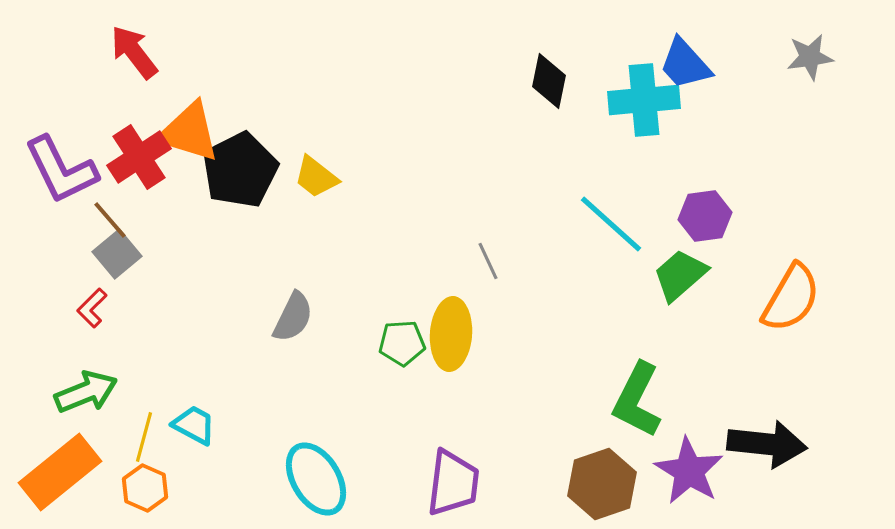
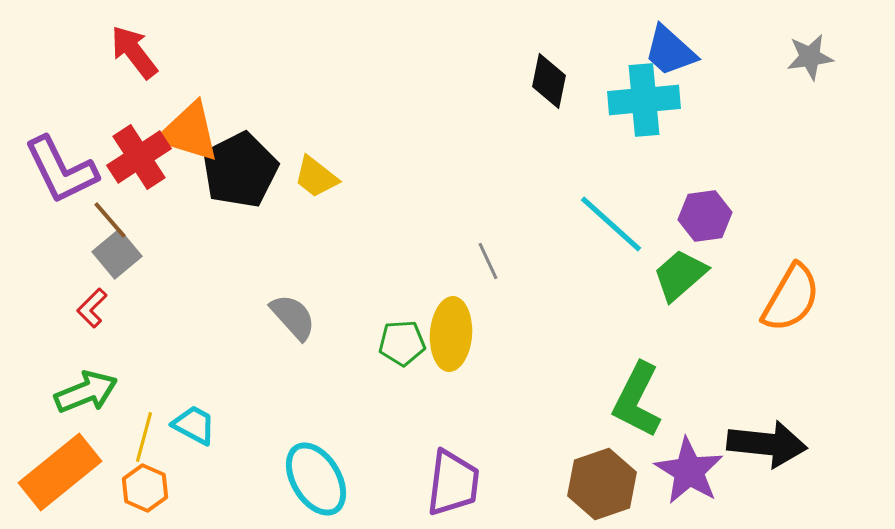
blue trapezoid: moved 15 px left, 13 px up; rotated 6 degrees counterclockwise
gray semicircle: rotated 68 degrees counterclockwise
